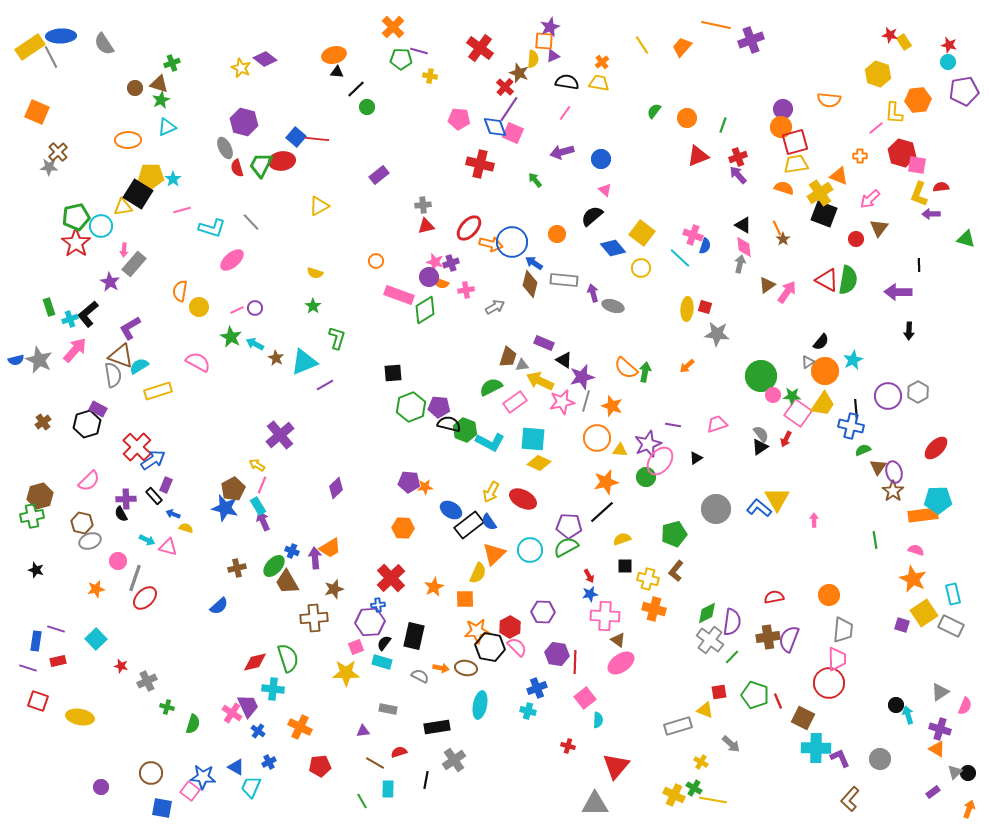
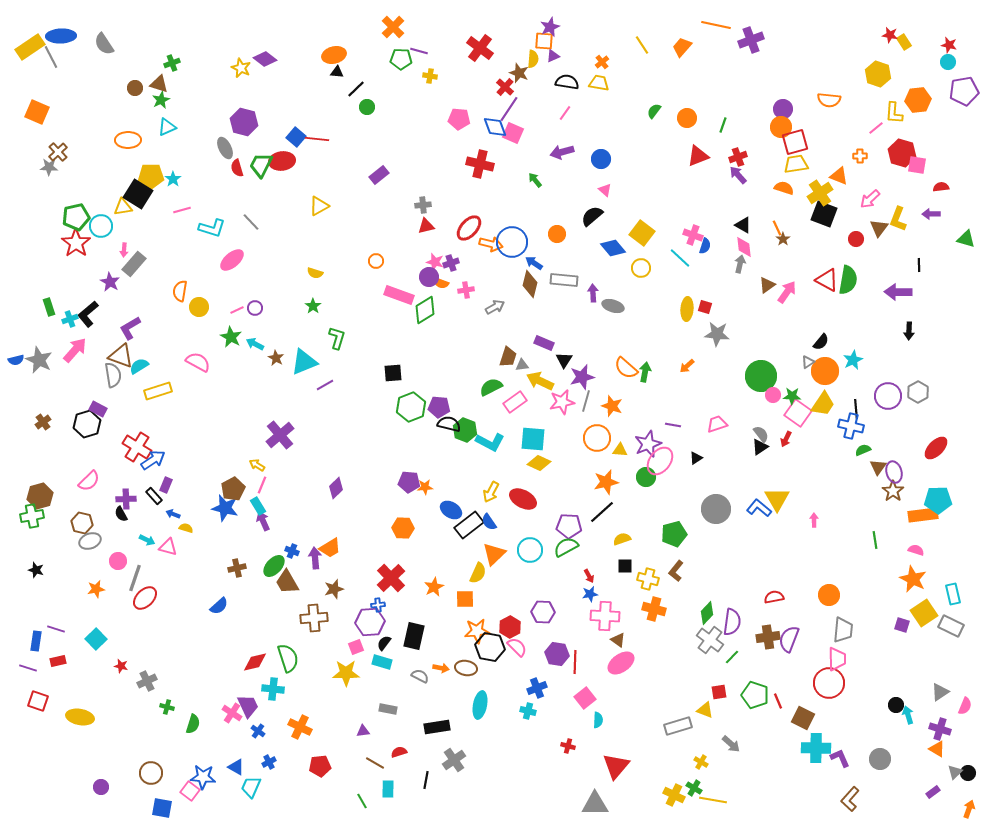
yellow L-shape at (919, 194): moved 21 px left, 25 px down
purple arrow at (593, 293): rotated 12 degrees clockwise
black triangle at (564, 360): rotated 30 degrees clockwise
red cross at (137, 447): rotated 12 degrees counterclockwise
green diamond at (707, 613): rotated 20 degrees counterclockwise
